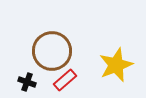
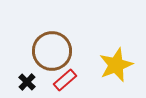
black cross: rotated 24 degrees clockwise
